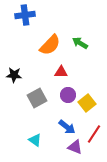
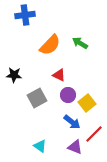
red triangle: moved 2 px left, 3 px down; rotated 24 degrees clockwise
blue arrow: moved 5 px right, 5 px up
red line: rotated 12 degrees clockwise
cyan triangle: moved 5 px right, 6 px down
